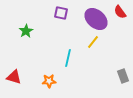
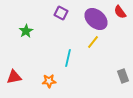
purple square: rotated 16 degrees clockwise
red triangle: rotated 28 degrees counterclockwise
